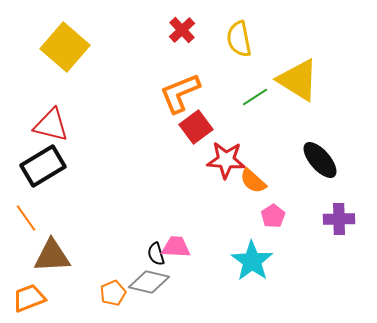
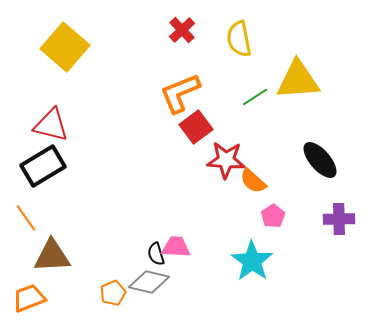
yellow triangle: rotated 36 degrees counterclockwise
